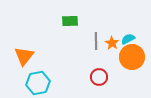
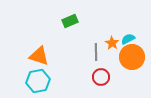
green rectangle: rotated 21 degrees counterclockwise
gray line: moved 11 px down
orange triangle: moved 15 px right; rotated 50 degrees counterclockwise
red circle: moved 2 px right
cyan hexagon: moved 2 px up
